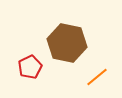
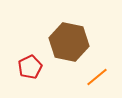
brown hexagon: moved 2 px right, 1 px up
